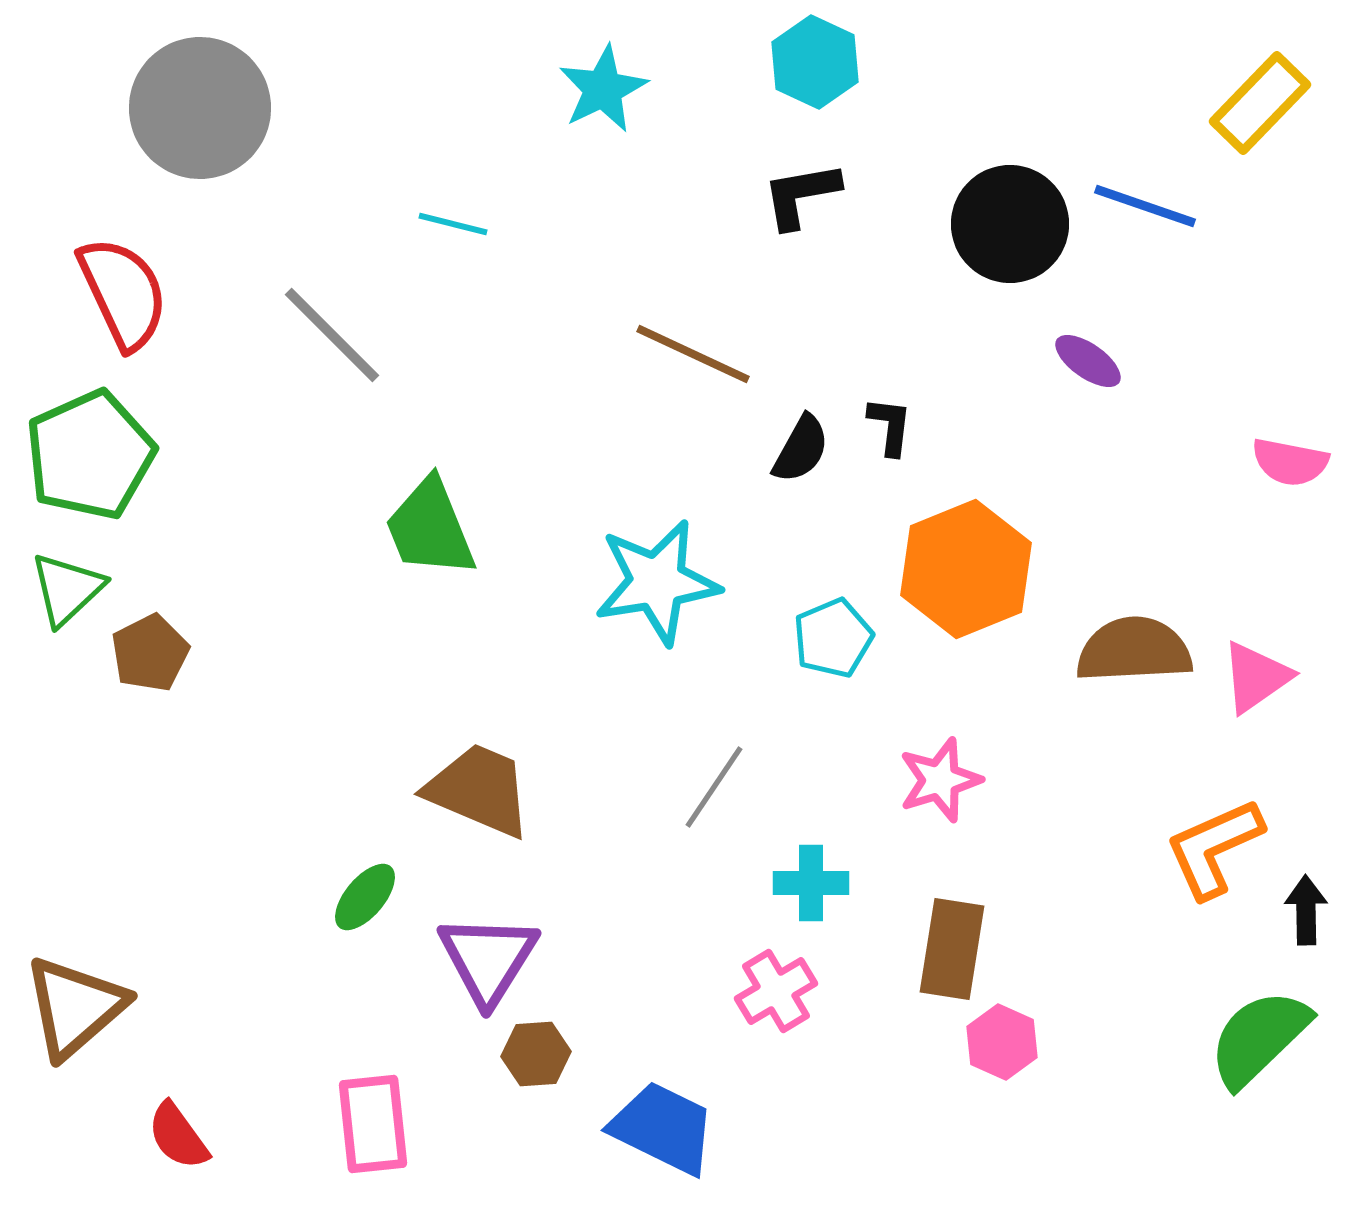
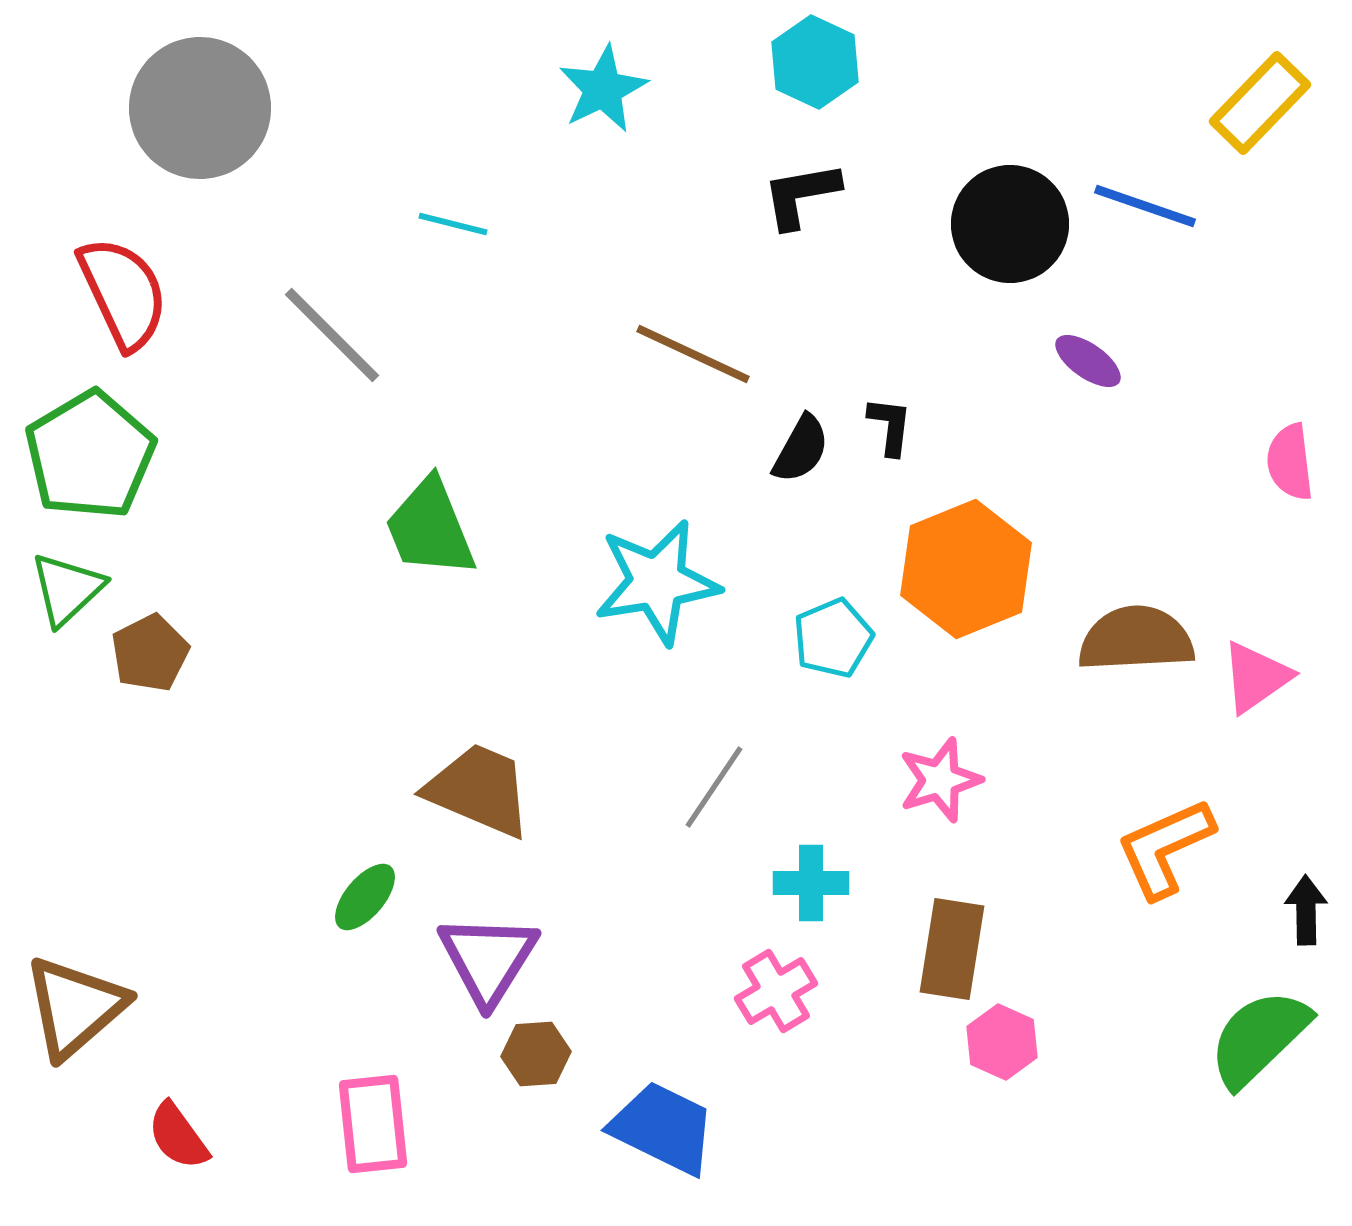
green pentagon at (90, 455): rotated 7 degrees counterclockwise
pink semicircle at (1290, 462): rotated 72 degrees clockwise
brown semicircle at (1134, 650): moved 2 px right, 11 px up
orange L-shape at (1214, 848): moved 49 px left
